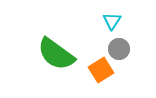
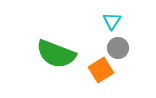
gray circle: moved 1 px left, 1 px up
green semicircle: rotated 15 degrees counterclockwise
